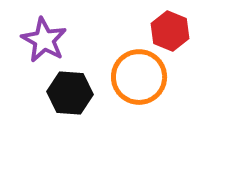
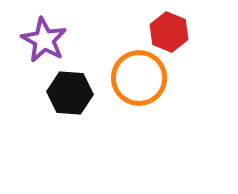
red hexagon: moved 1 px left, 1 px down
orange circle: moved 1 px down
